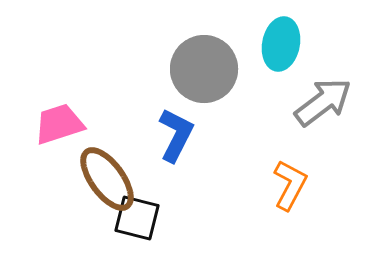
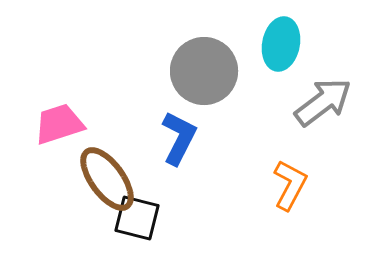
gray circle: moved 2 px down
blue L-shape: moved 3 px right, 3 px down
